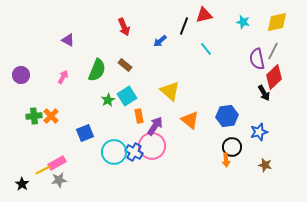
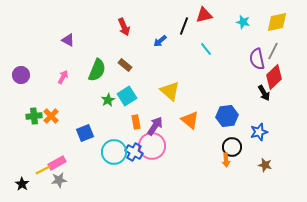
orange rectangle: moved 3 px left, 6 px down
